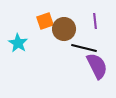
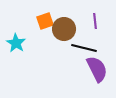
cyan star: moved 2 px left
purple semicircle: moved 3 px down
